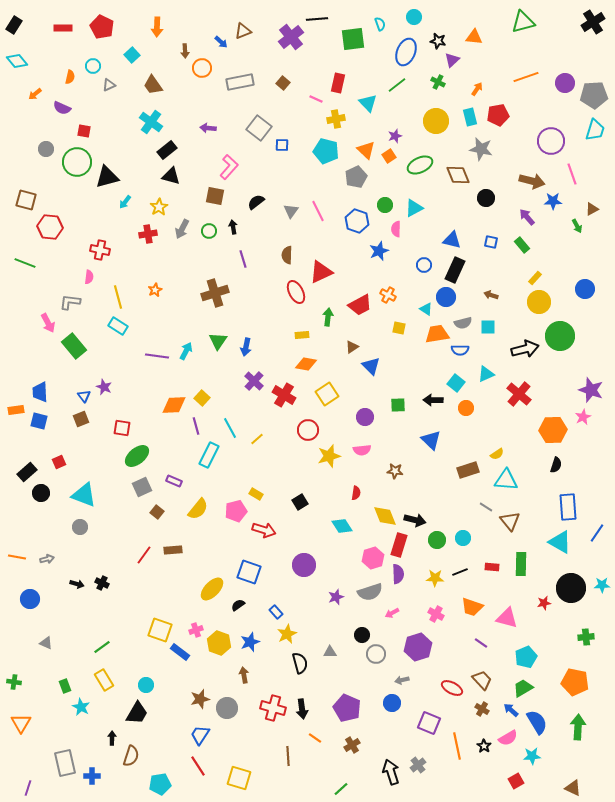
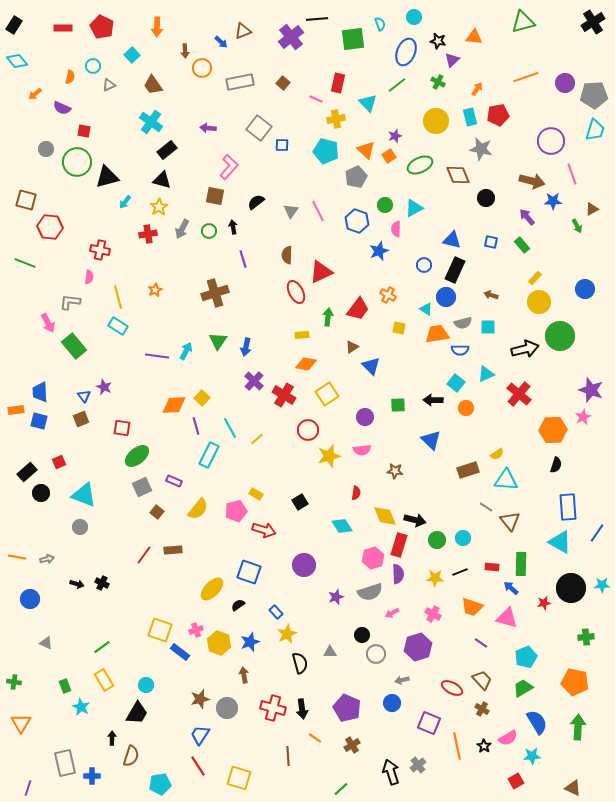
black triangle at (171, 176): moved 9 px left, 4 px down
red trapezoid at (360, 305): moved 2 px left, 4 px down; rotated 25 degrees counterclockwise
pink cross at (436, 614): moved 3 px left
blue arrow at (511, 710): moved 122 px up
